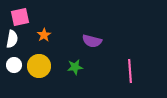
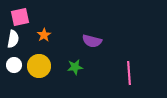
white semicircle: moved 1 px right
pink line: moved 1 px left, 2 px down
